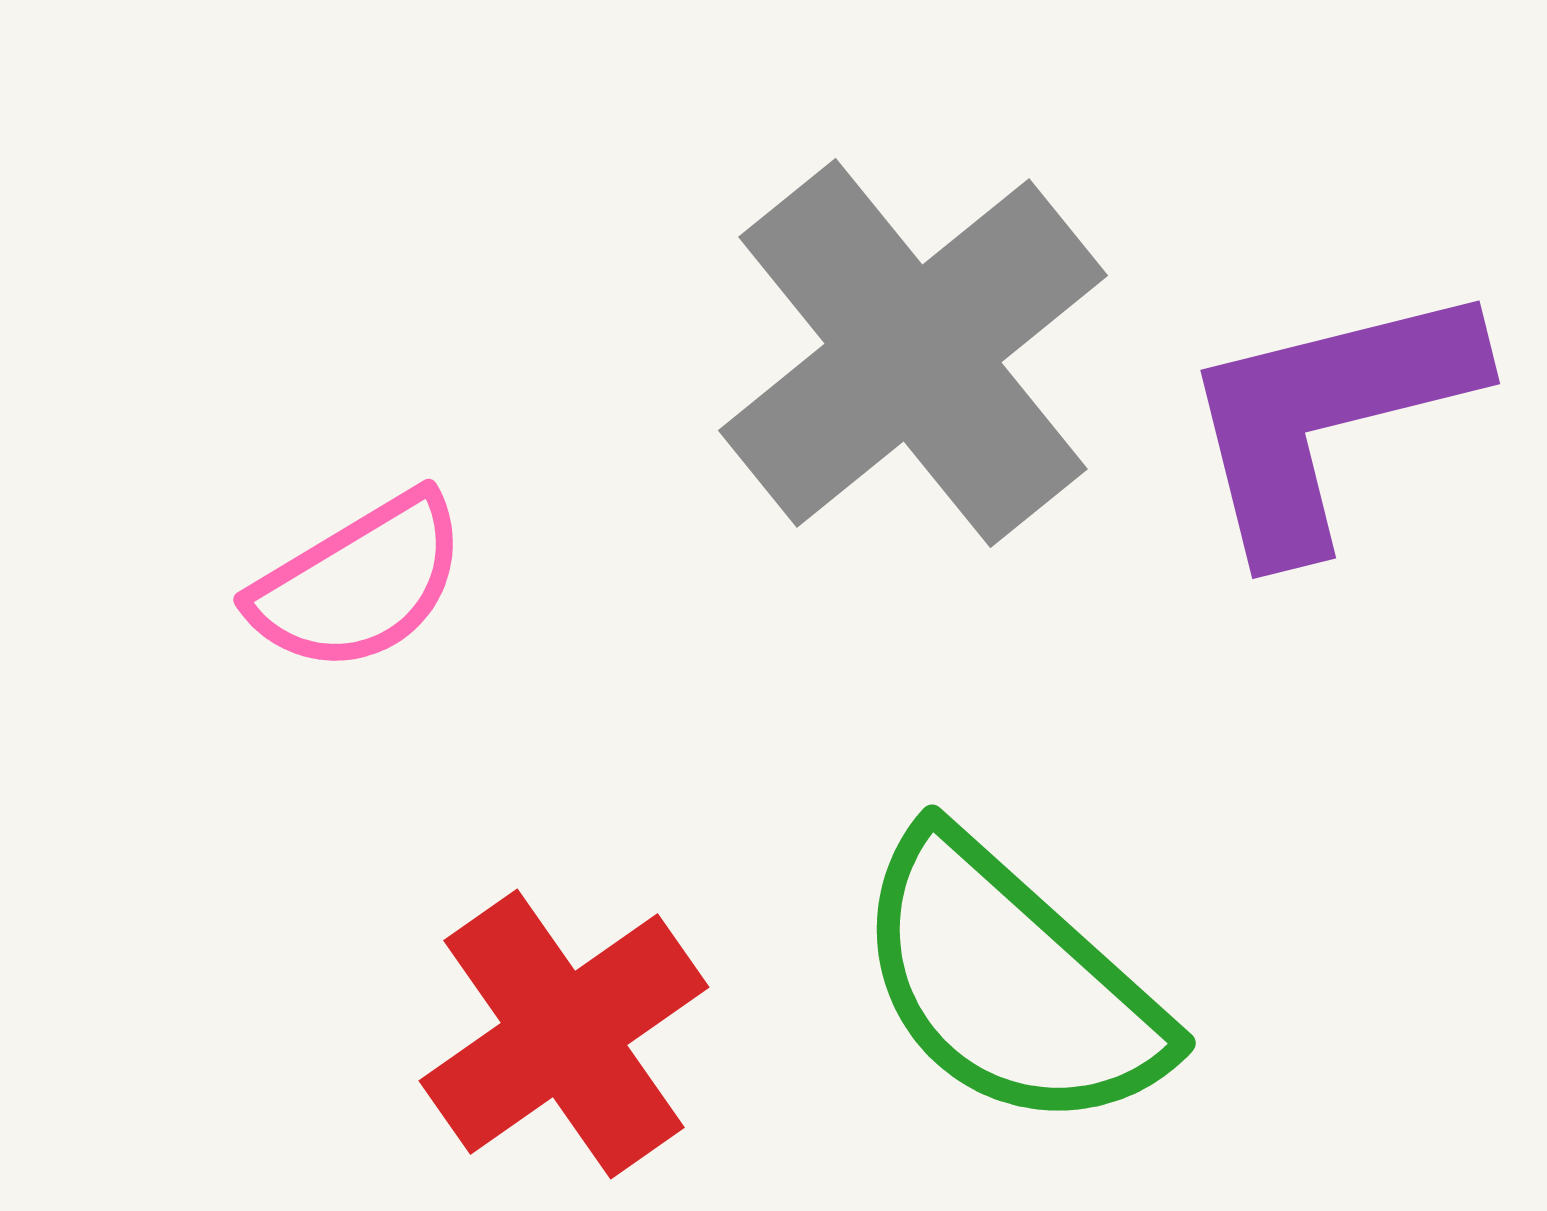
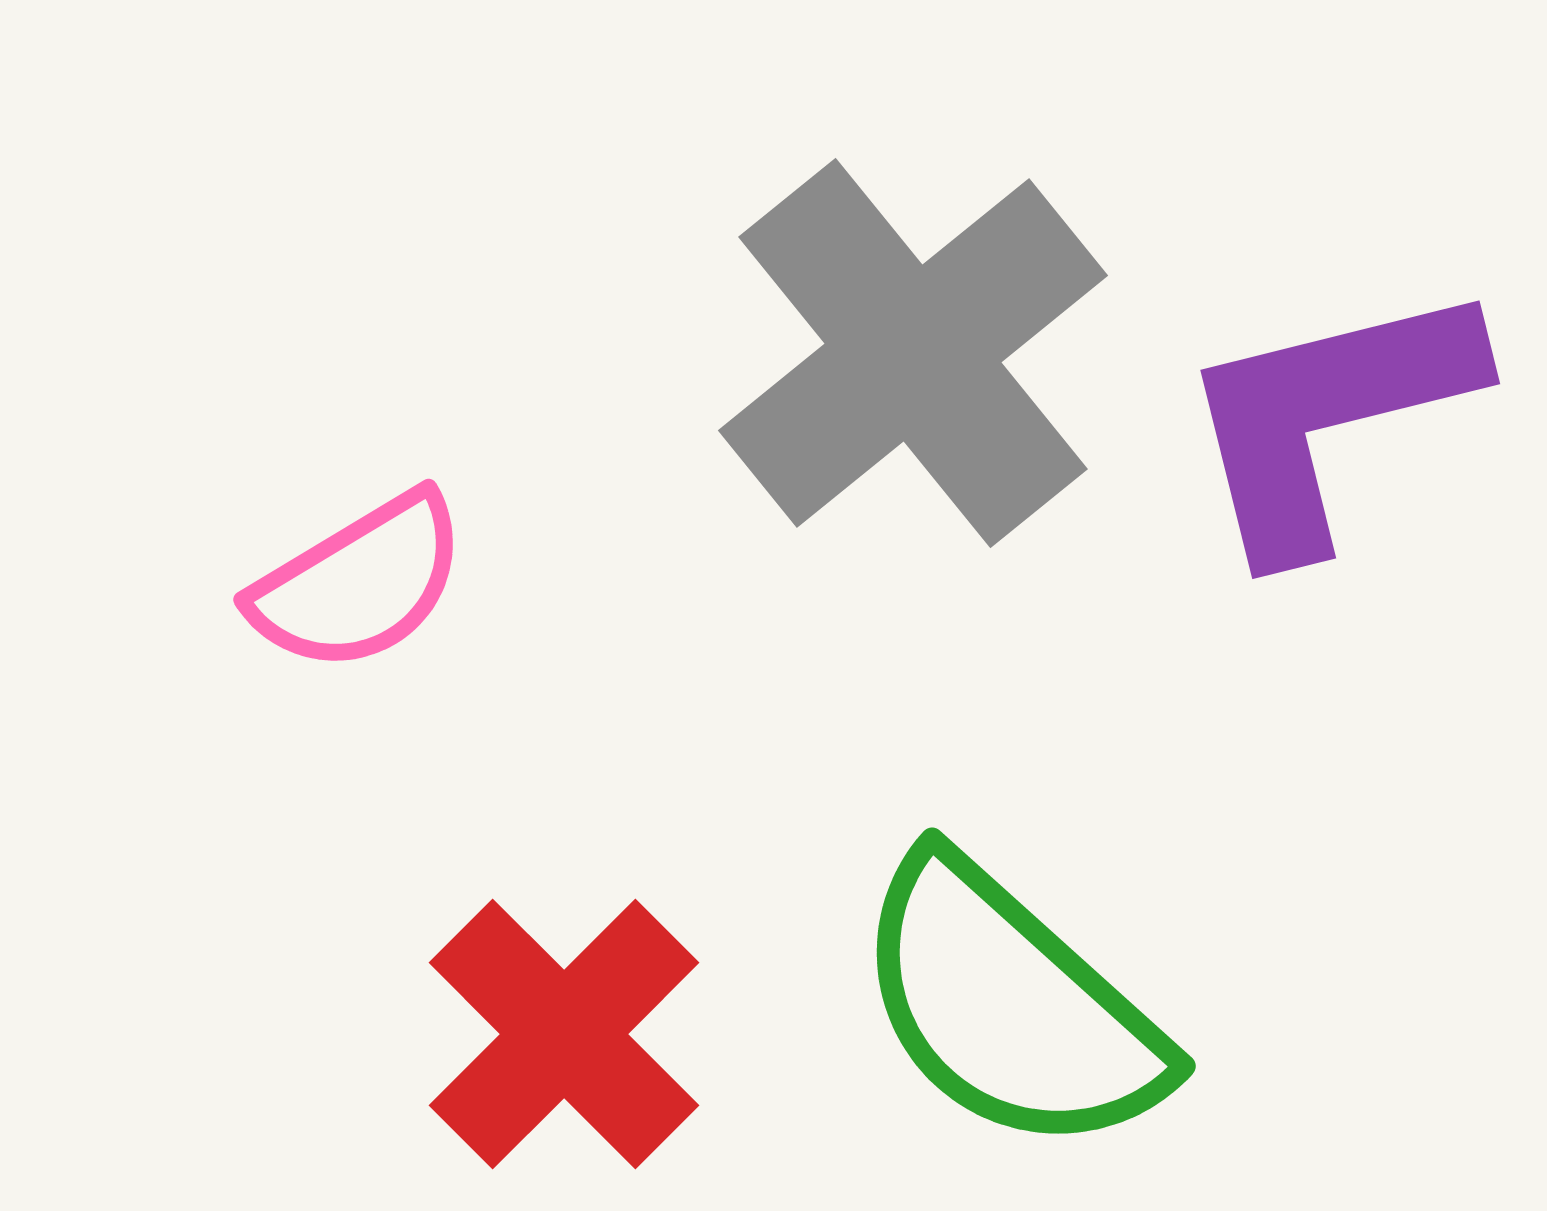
green semicircle: moved 23 px down
red cross: rotated 10 degrees counterclockwise
